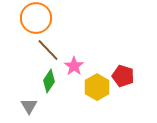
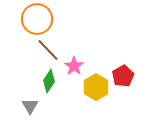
orange circle: moved 1 px right, 1 px down
red pentagon: rotated 25 degrees clockwise
yellow hexagon: moved 1 px left
gray triangle: moved 1 px right
